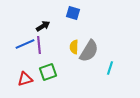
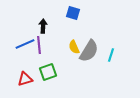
black arrow: rotated 56 degrees counterclockwise
yellow semicircle: rotated 24 degrees counterclockwise
cyan line: moved 1 px right, 13 px up
